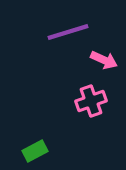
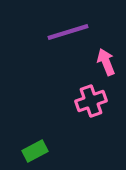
pink arrow: moved 2 px right, 2 px down; rotated 136 degrees counterclockwise
